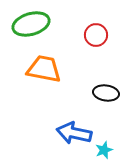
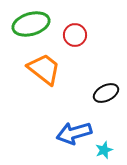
red circle: moved 21 px left
orange trapezoid: rotated 27 degrees clockwise
black ellipse: rotated 35 degrees counterclockwise
blue arrow: rotated 28 degrees counterclockwise
